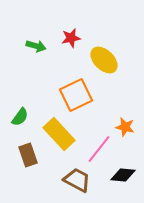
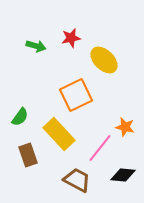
pink line: moved 1 px right, 1 px up
